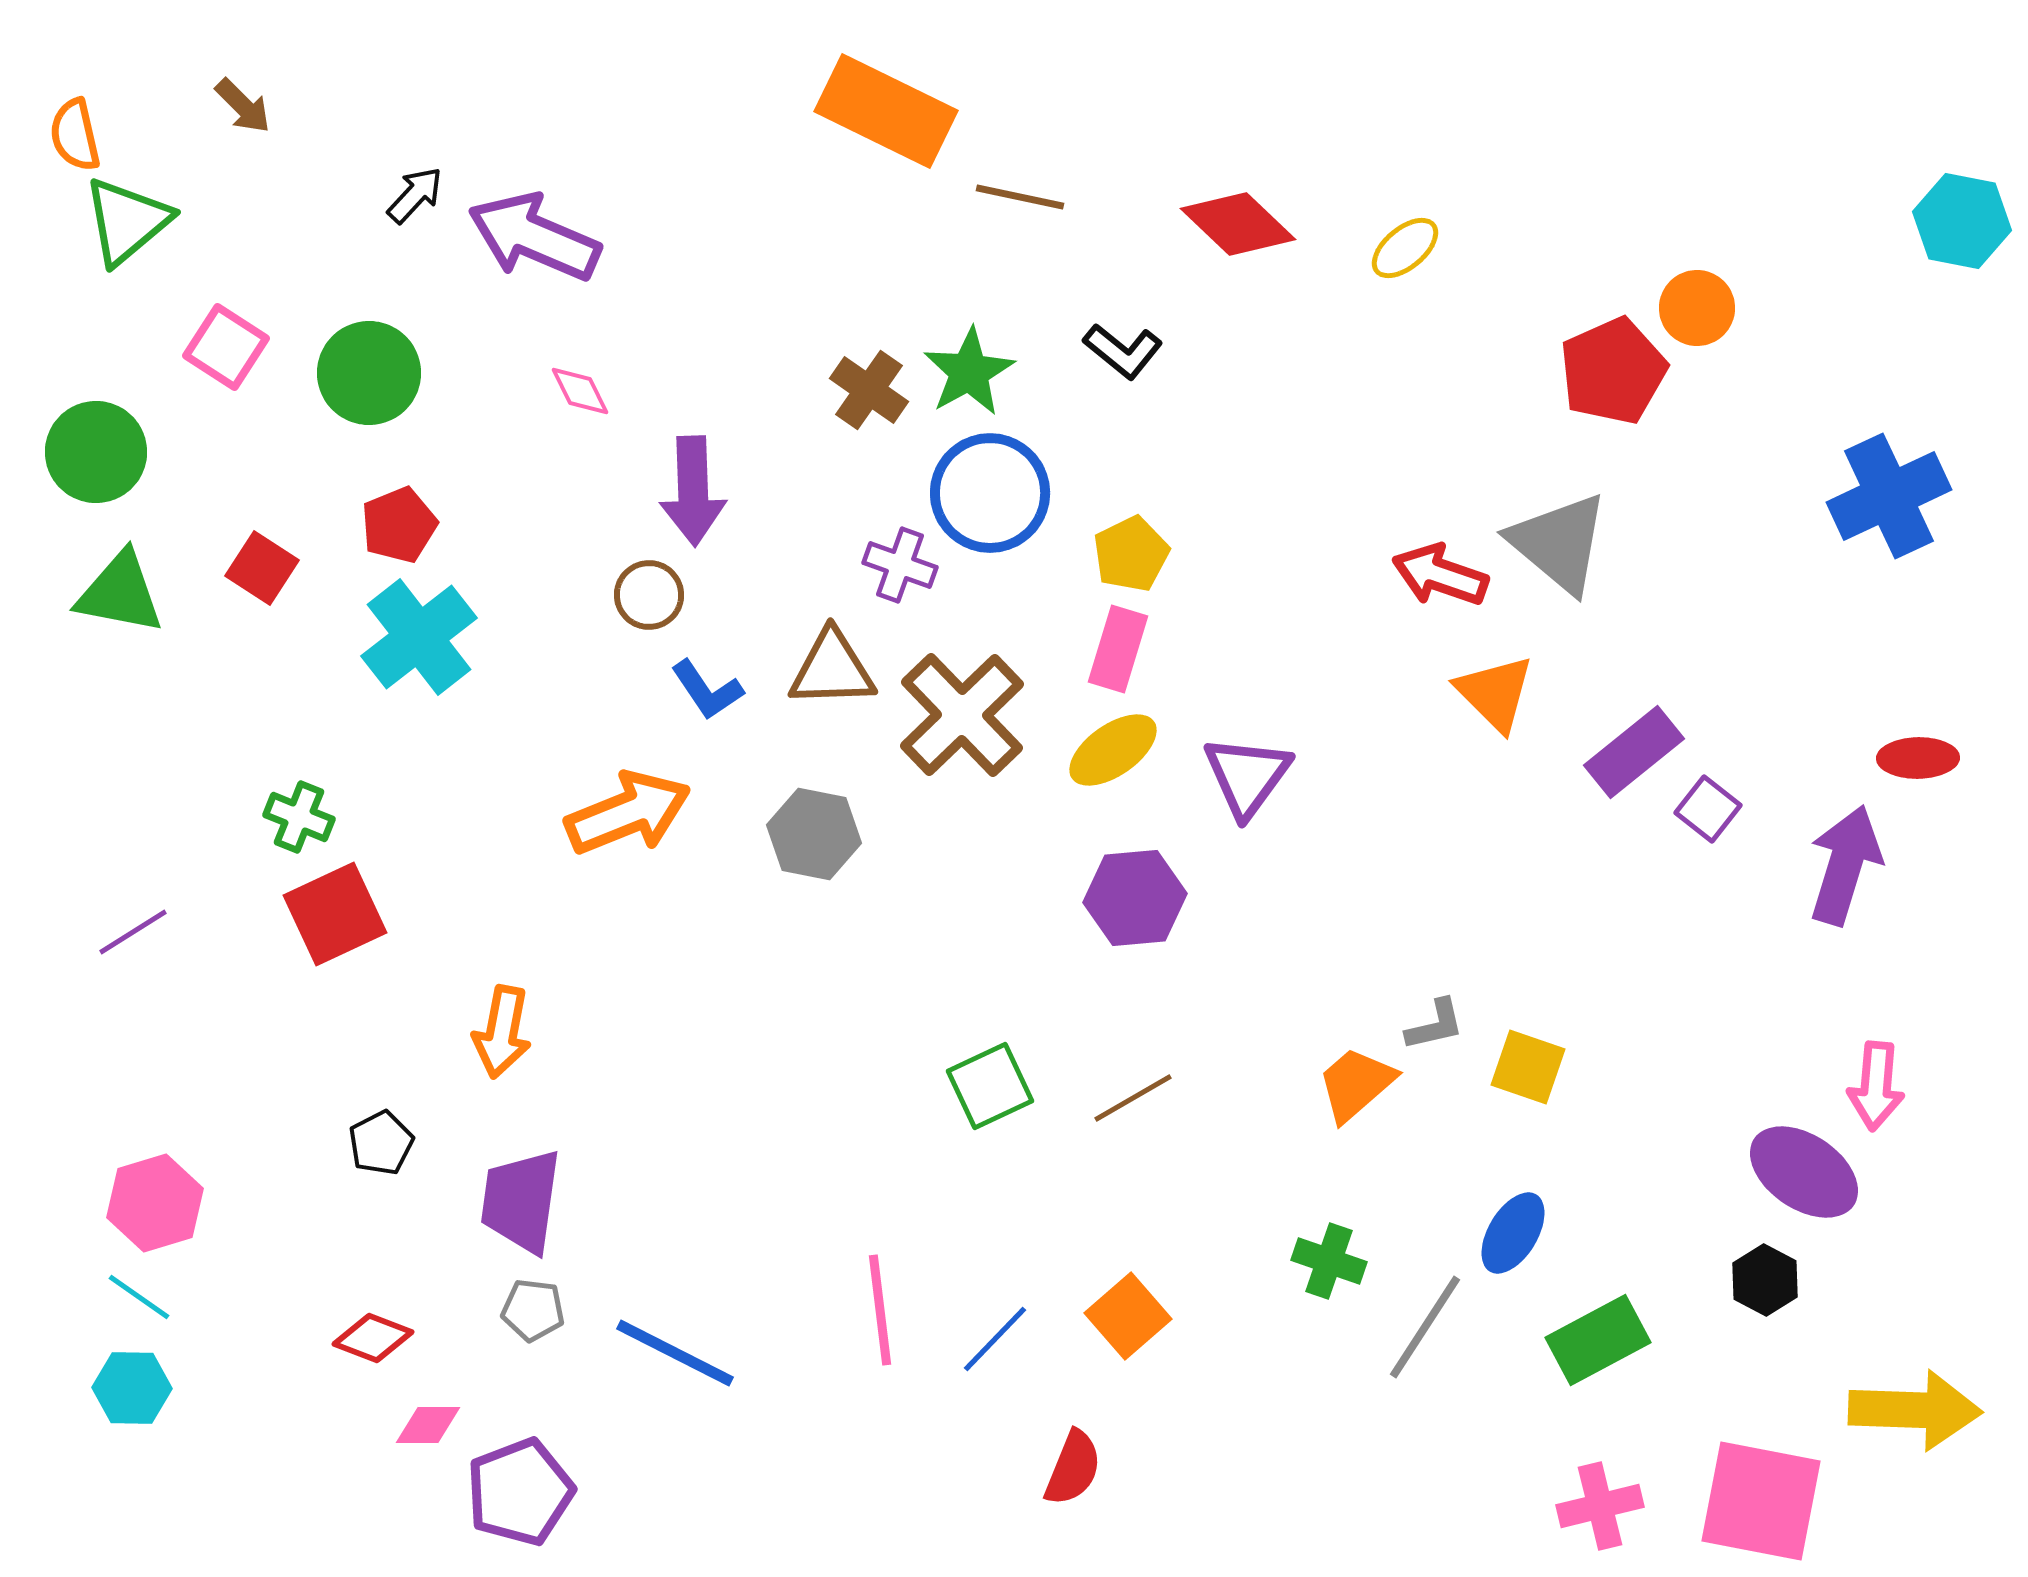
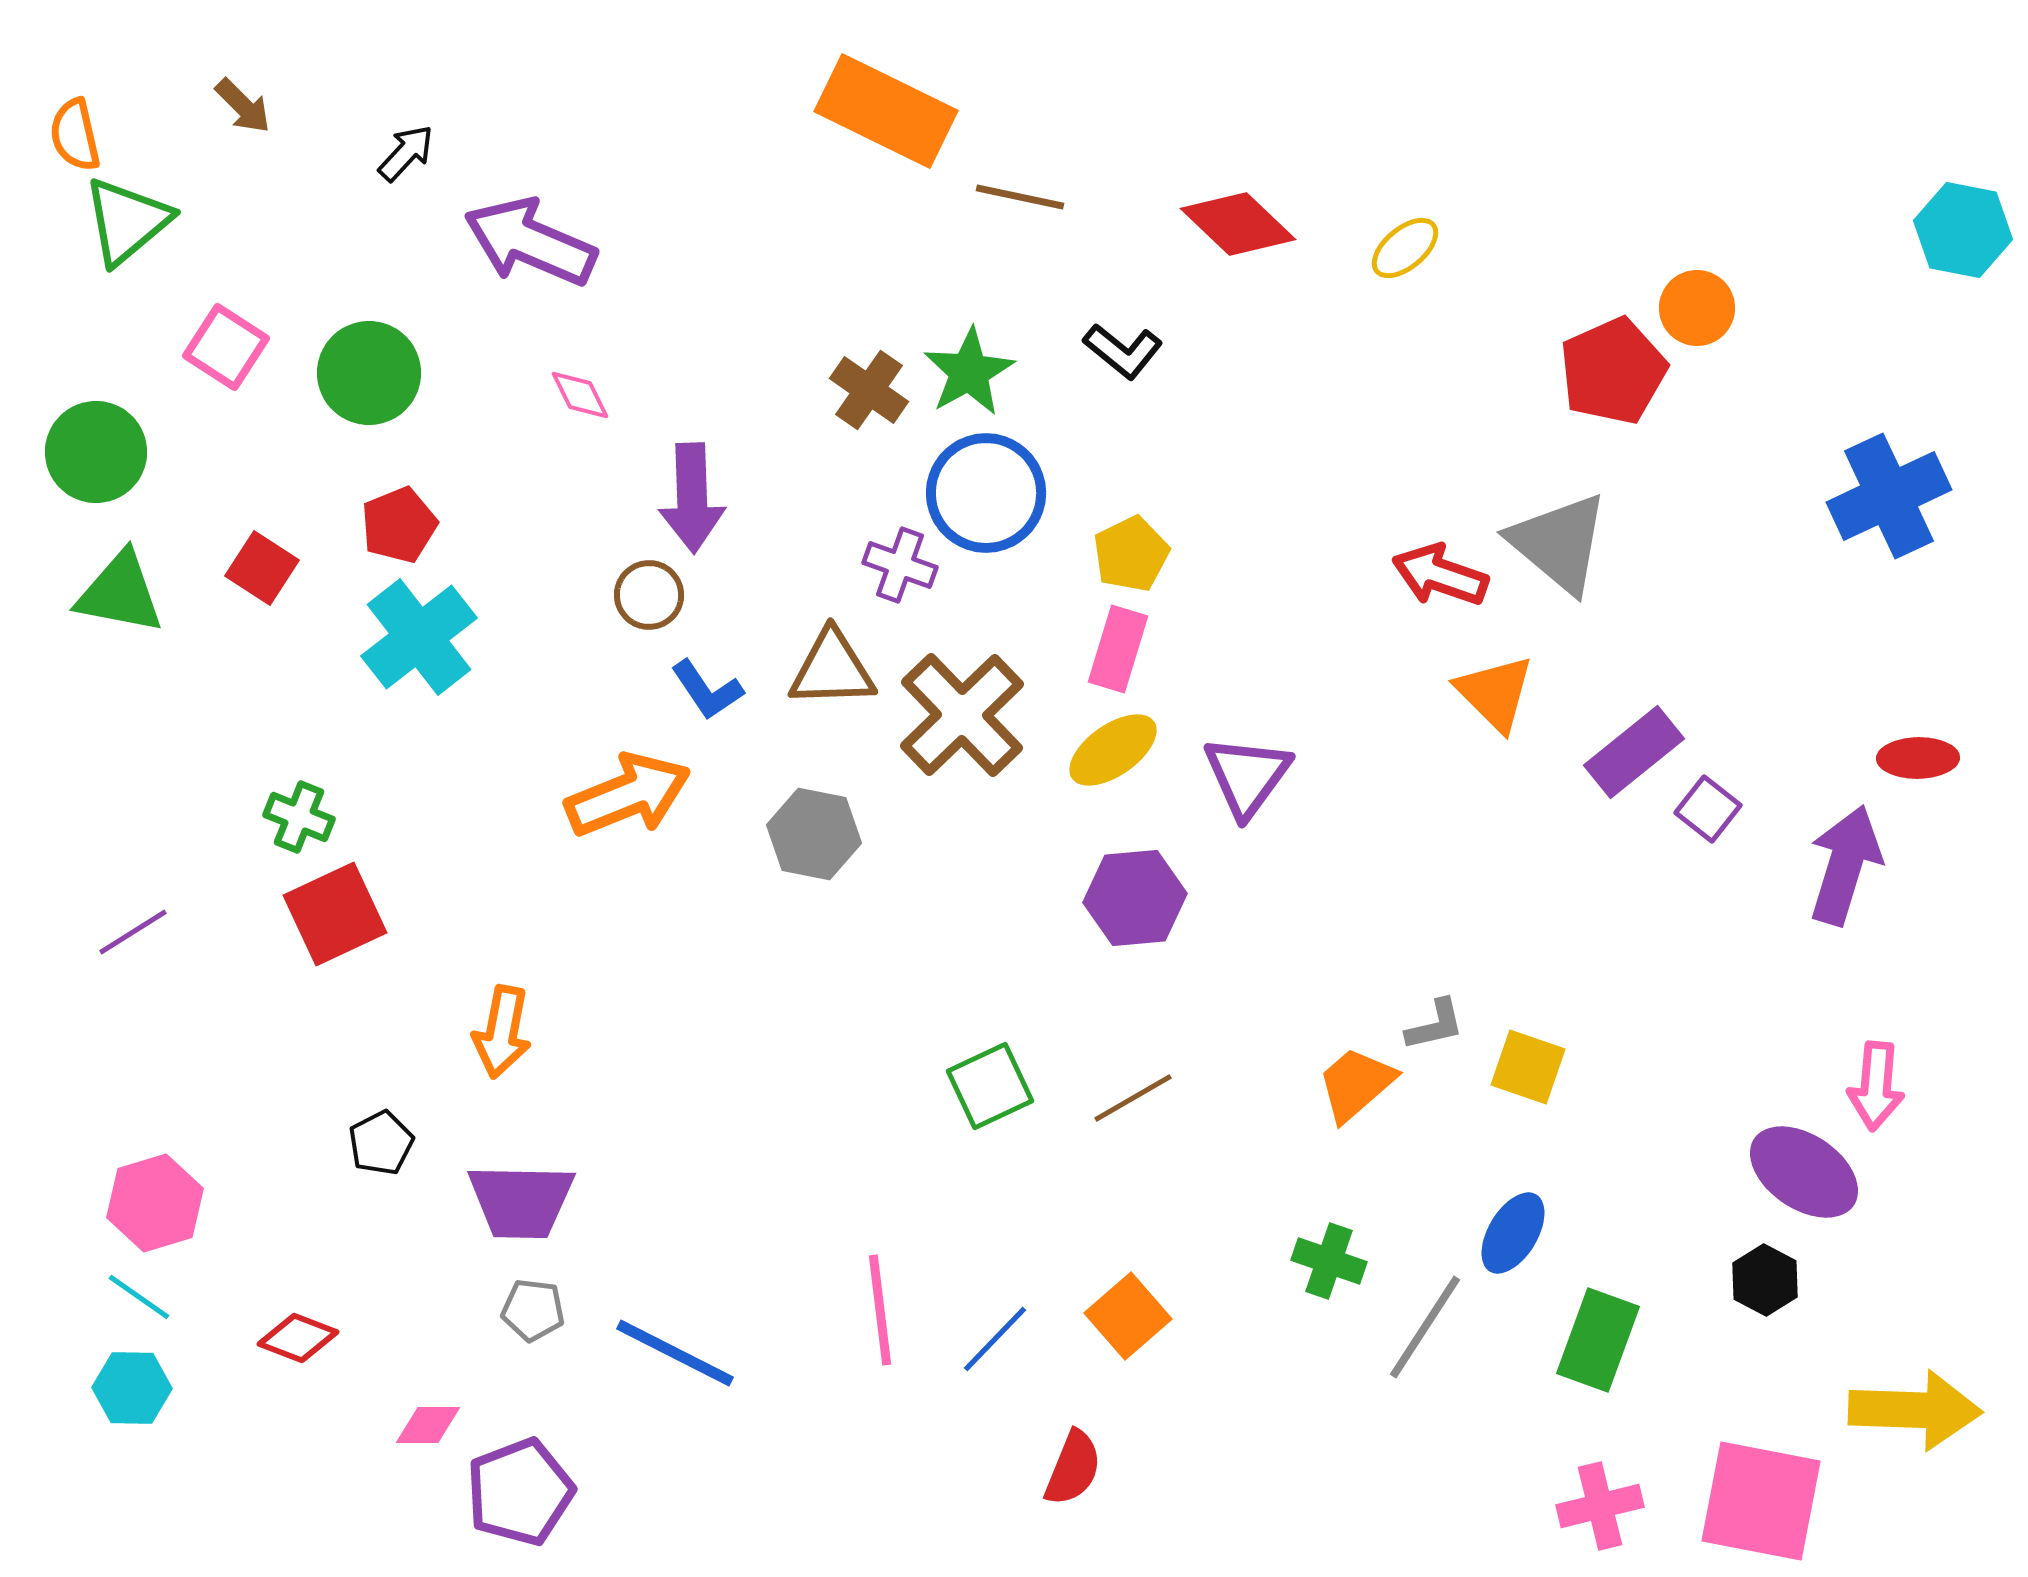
black arrow at (415, 195): moved 9 px left, 42 px up
cyan hexagon at (1962, 221): moved 1 px right, 9 px down
purple arrow at (534, 237): moved 4 px left, 5 px down
pink diamond at (580, 391): moved 4 px down
purple arrow at (693, 491): moved 1 px left, 7 px down
blue circle at (990, 493): moved 4 px left
orange arrow at (628, 813): moved 18 px up
purple trapezoid at (521, 1201): rotated 97 degrees counterclockwise
red diamond at (373, 1338): moved 75 px left
green rectangle at (1598, 1340): rotated 42 degrees counterclockwise
